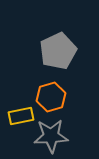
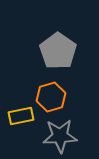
gray pentagon: rotated 12 degrees counterclockwise
gray star: moved 9 px right
